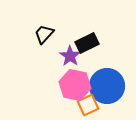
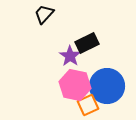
black trapezoid: moved 20 px up
